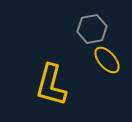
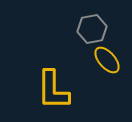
yellow L-shape: moved 2 px right, 5 px down; rotated 15 degrees counterclockwise
